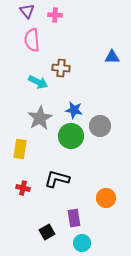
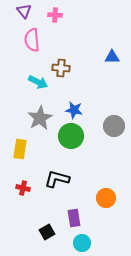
purple triangle: moved 3 px left
gray circle: moved 14 px right
